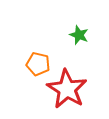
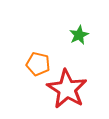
green star: rotated 24 degrees clockwise
